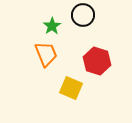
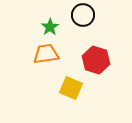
green star: moved 2 px left, 1 px down
orange trapezoid: rotated 76 degrees counterclockwise
red hexagon: moved 1 px left, 1 px up
